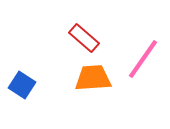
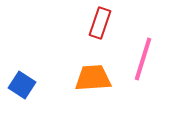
red rectangle: moved 16 px right, 15 px up; rotated 68 degrees clockwise
pink line: rotated 18 degrees counterclockwise
